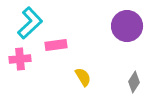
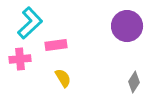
yellow semicircle: moved 20 px left, 1 px down
